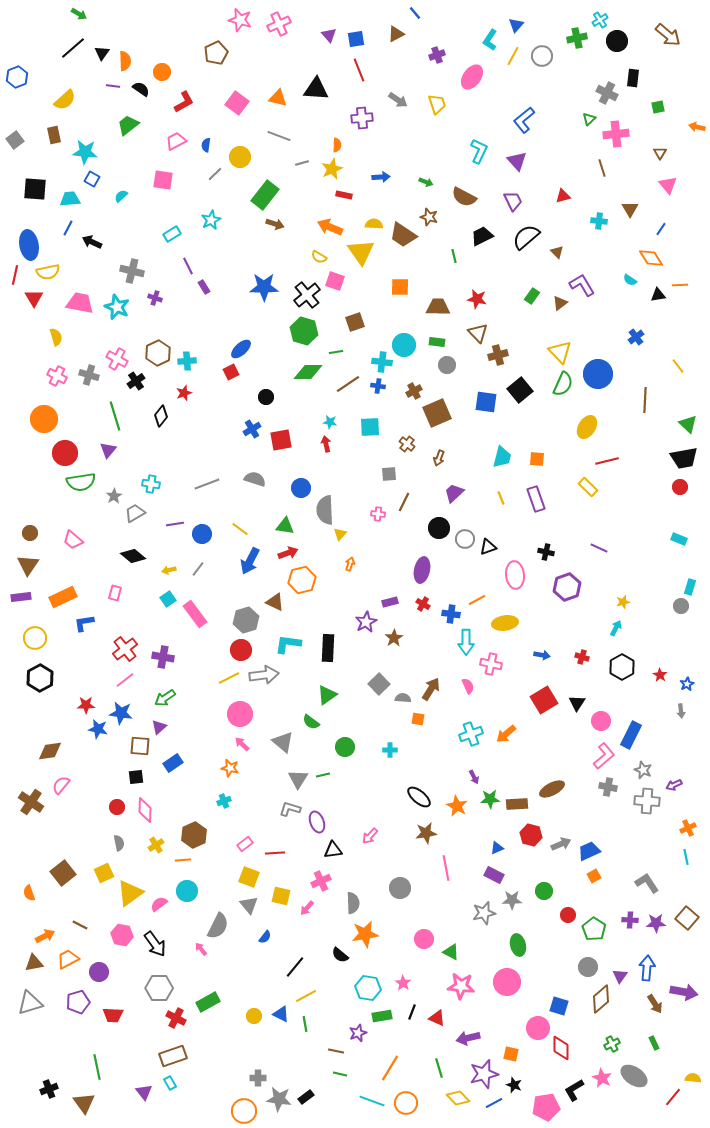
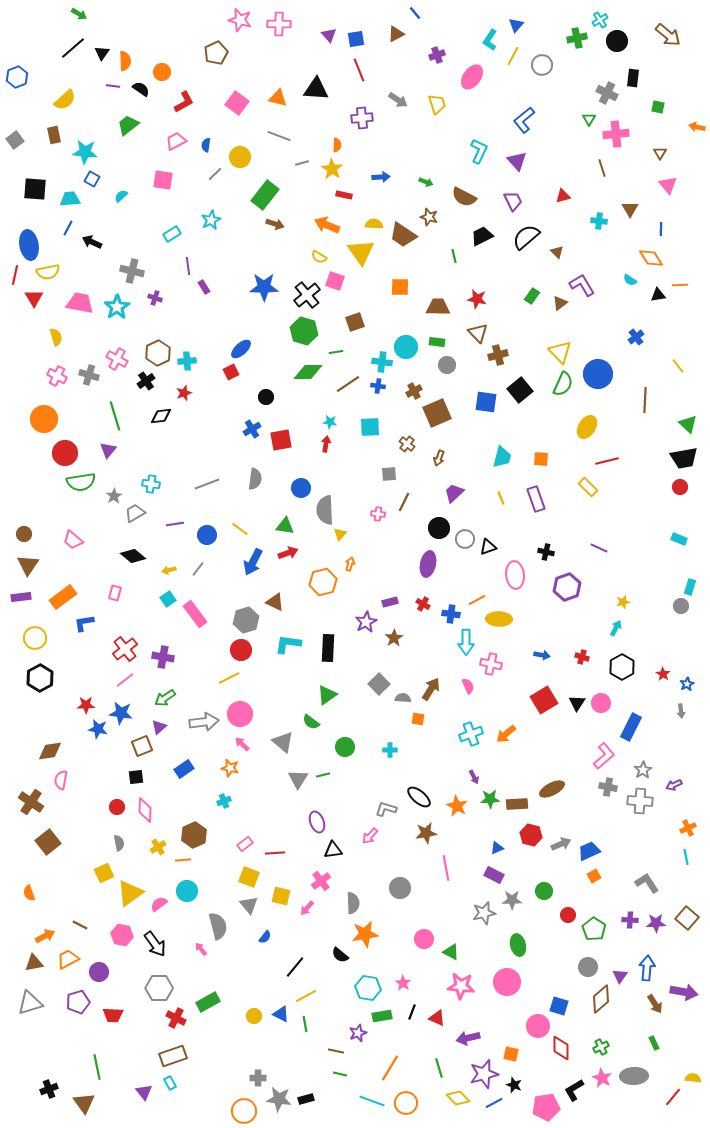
pink cross at (279, 24): rotated 25 degrees clockwise
gray circle at (542, 56): moved 9 px down
green square at (658, 107): rotated 24 degrees clockwise
green triangle at (589, 119): rotated 16 degrees counterclockwise
yellow star at (332, 169): rotated 15 degrees counterclockwise
orange arrow at (330, 227): moved 3 px left, 2 px up
blue line at (661, 229): rotated 32 degrees counterclockwise
purple line at (188, 266): rotated 18 degrees clockwise
cyan star at (117, 307): rotated 15 degrees clockwise
cyan circle at (404, 345): moved 2 px right, 2 px down
black cross at (136, 381): moved 10 px right
black diamond at (161, 416): rotated 45 degrees clockwise
red arrow at (326, 444): rotated 21 degrees clockwise
orange square at (537, 459): moved 4 px right
gray semicircle at (255, 479): rotated 80 degrees clockwise
brown circle at (30, 533): moved 6 px left, 1 px down
blue circle at (202, 534): moved 5 px right, 1 px down
blue arrow at (250, 561): moved 3 px right, 1 px down
purple ellipse at (422, 570): moved 6 px right, 6 px up
orange hexagon at (302, 580): moved 21 px right, 2 px down
orange rectangle at (63, 597): rotated 12 degrees counterclockwise
yellow ellipse at (505, 623): moved 6 px left, 4 px up; rotated 10 degrees clockwise
gray arrow at (264, 675): moved 60 px left, 47 px down
red star at (660, 675): moved 3 px right, 1 px up
pink circle at (601, 721): moved 18 px up
blue rectangle at (631, 735): moved 8 px up
brown square at (140, 746): moved 2 px right; rotated 25 degrees counterclockwise
blue rectangle at (173, 763): moved 11 px right, 6 px down
gray star at (643, 770): rotated 18 degrees clockwise
pink semicircle at (61, 785): moved 5 px up; rotated 30 degrees counterclockwise
gray cross at (647, 801): moved 7 px left
gray L-shape at (290, 809): moved 96 px right
yellow cross at (156, 845): moved 2 px right, 2 px down
brown square at (63, 873): moved 15 px left, 31 px up
pink cross at (321, 881): rotated 12 degrees counterclockwise
gray semicircle at (218, 926): rotated 40 degrees counterclockwise
pink circle at (538, 1028): moved 2 px up
green cross at (612, 1044): moved 11 px left, 3 px down
gray ellipse at (634, 1076): rotated 36 degrees counterclockwise
black rectangle at (306, 1097): moved 2 px down; rotated 21 degrees clockwise
